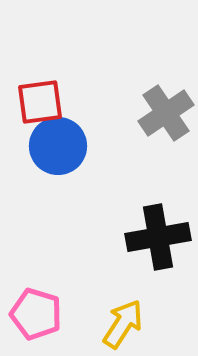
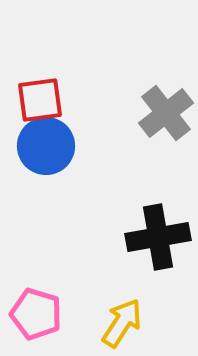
red square: moved 2 px up
gray cross: rotated 4 degrees counterclockwise
blue circle: moved 12 px left
yellow arrow: moved 1 px left, 1 px up
